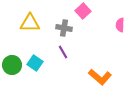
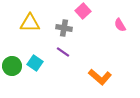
pink semicircle: rotated 32 degrees counterclockwise
purple line: rotated 24 degrees counterclockwise
green circle: moved 1 px down
